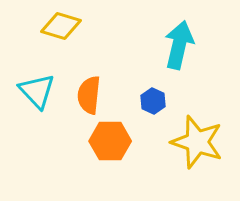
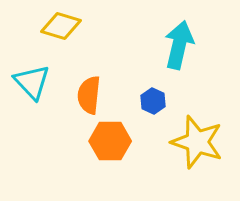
cyan triangle: moved 5 px left, 9 px up
